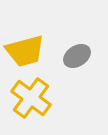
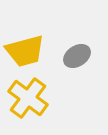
yellow cross: moved 3 px left
